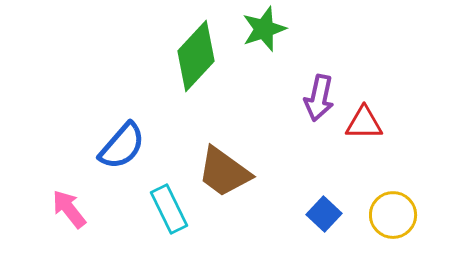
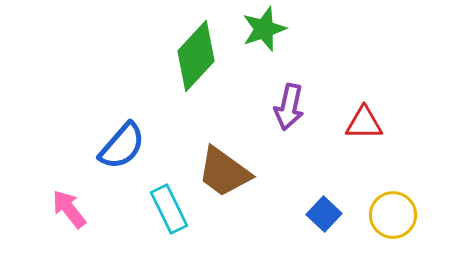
purple arrow: moved 30 px left, 9 px down
